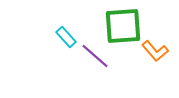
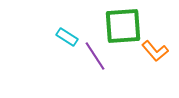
cyan rectangle: moved 1 px right; rotated 15 degrees counterclockwise
purple line: rotated 16 degrees clockwise
